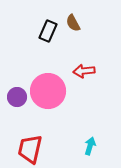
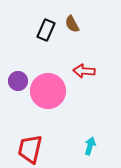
brown semicircle: moved 1 px left, 1 px down
black rectangle: moved 2 px left, 1 px up
red arrow: rotated 10 degrees clockwise
purple circle: moved 1 px right, 16 px up
